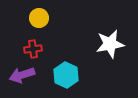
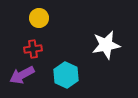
white star: moved 4 px left, 1 px down
purple arrow: rotated 10 degrees counterclockwise
